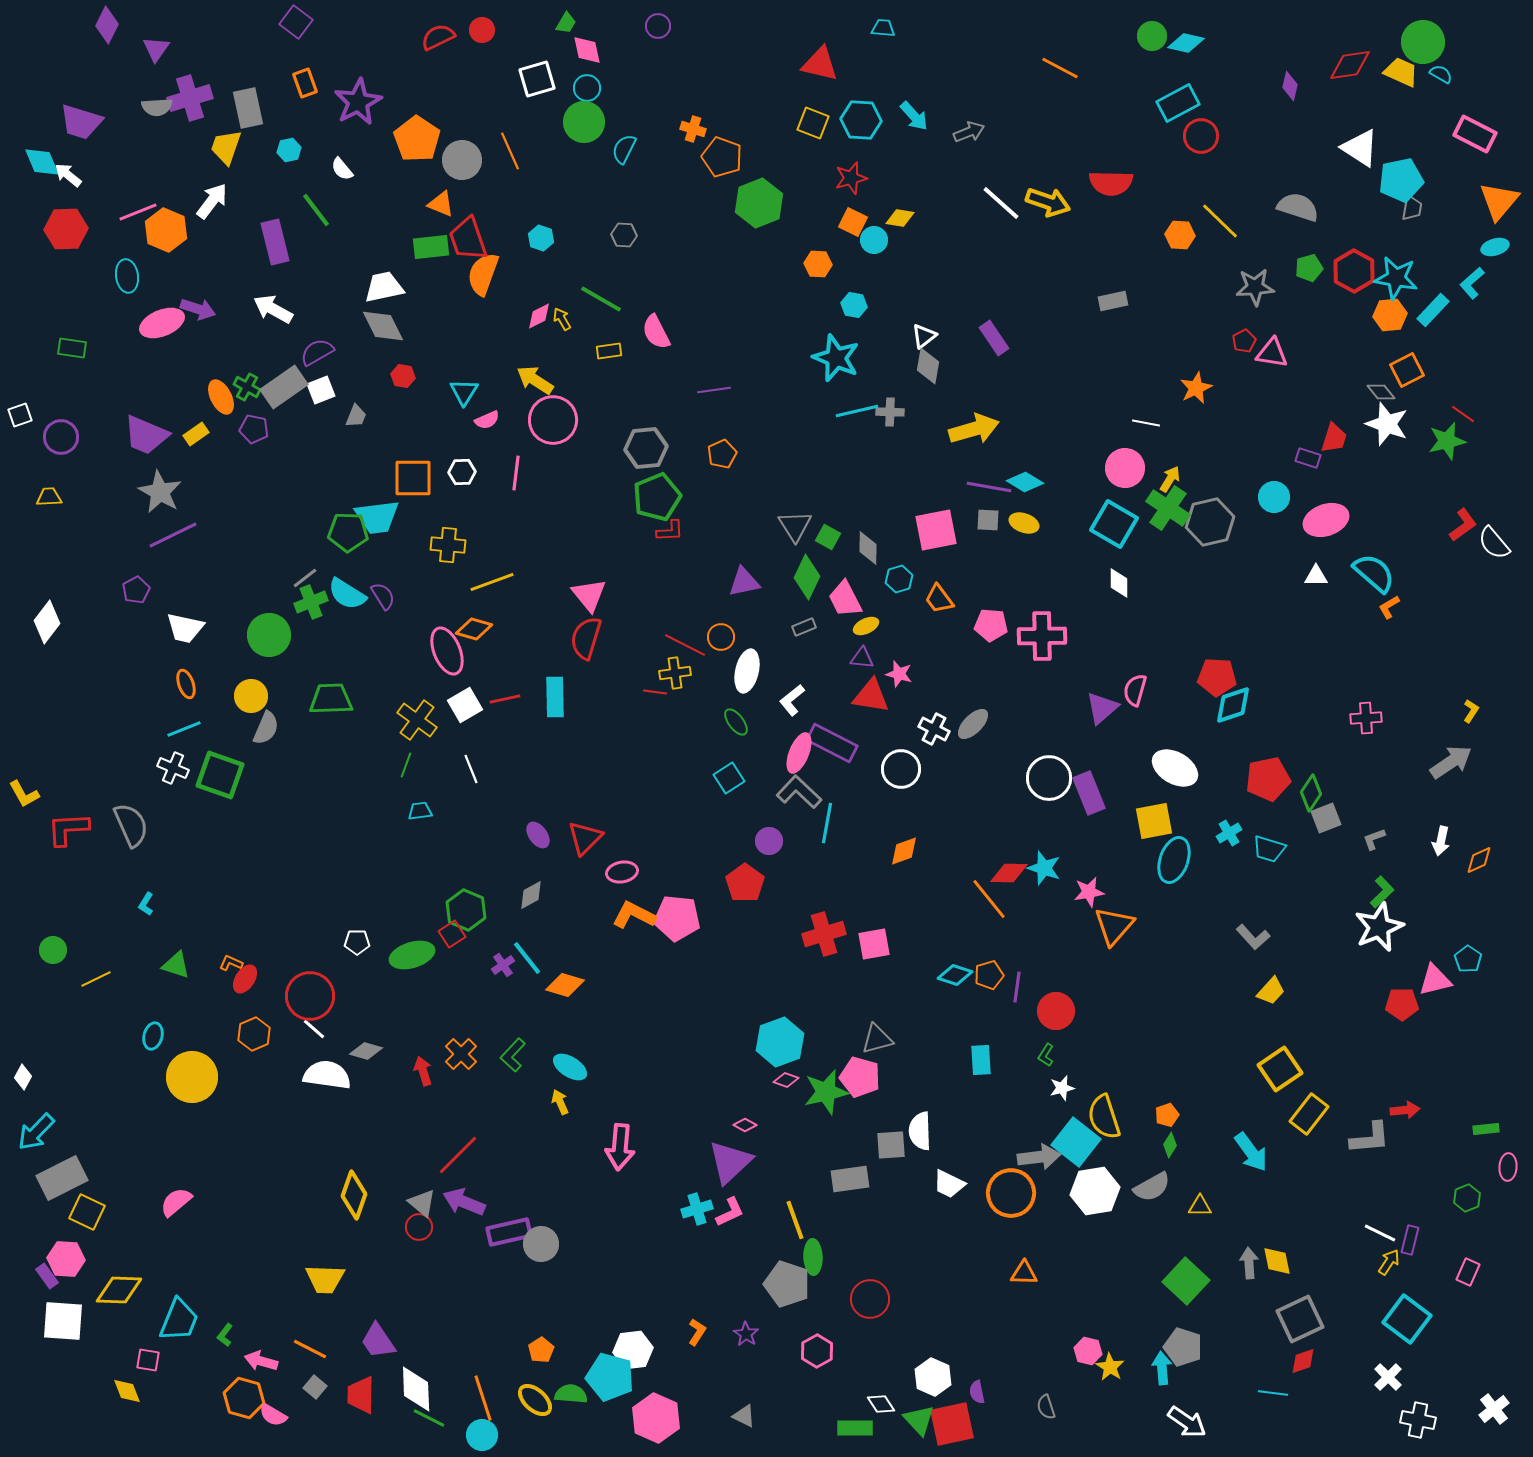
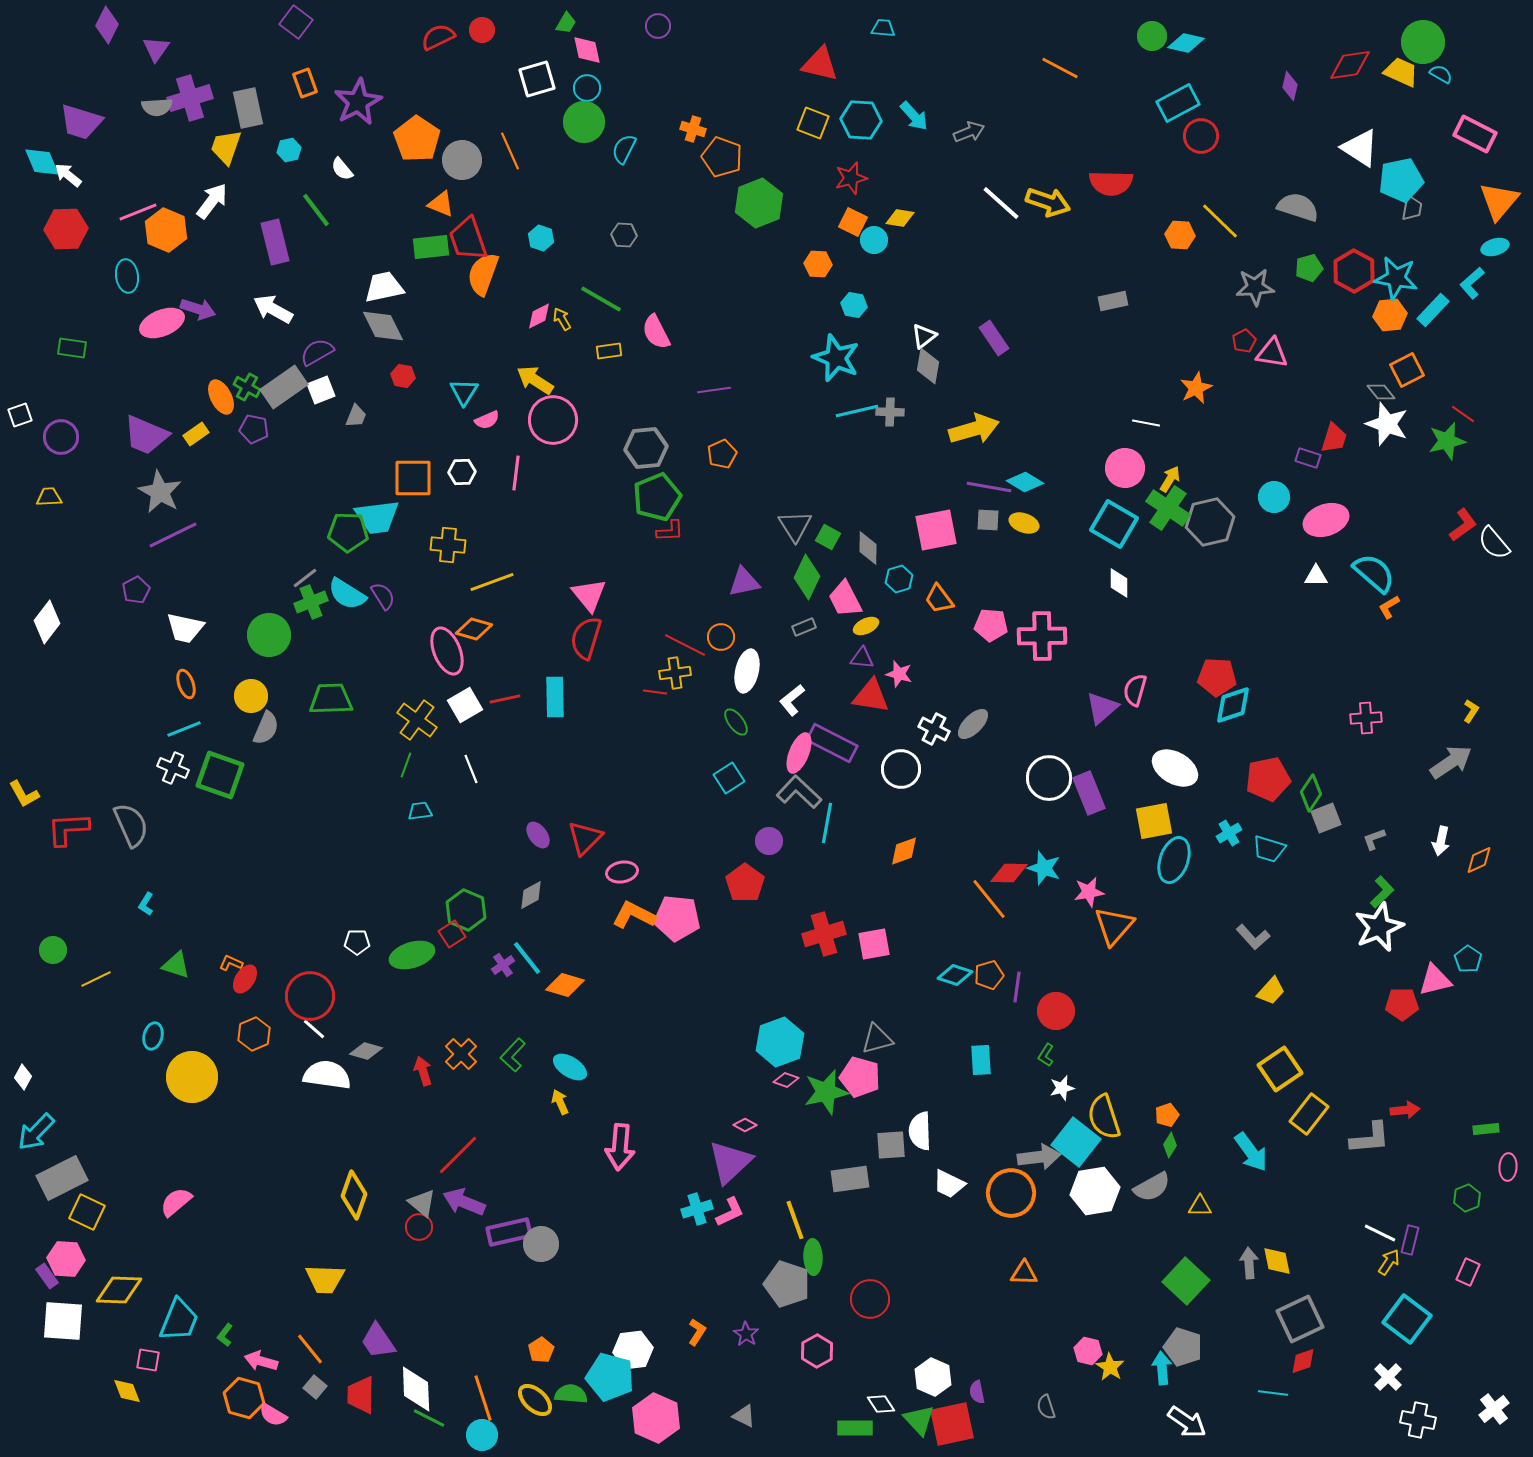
orange line at (310, 1349): rotated 24 degrees clockwise
